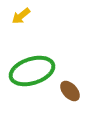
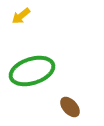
brown ellipse: moved 16 px down
